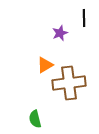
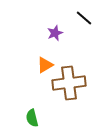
black line: rotated 48 degrees counterclockwise
purple star: moved 5 px left
green semicircle: moved 3 px left, 1 px up
